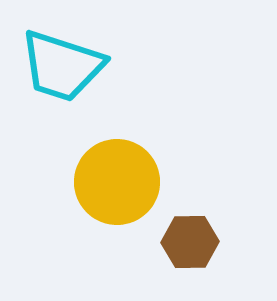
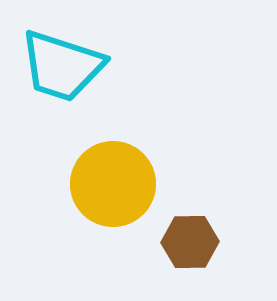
yellow circle: moved 4 px left, 2 px down
